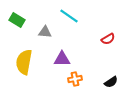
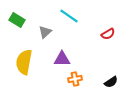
gray triangle: rotated 48 degrees counterclockwise
red semicircle: moved 5 px up
